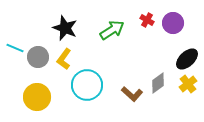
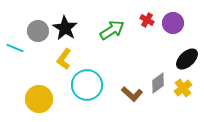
black star: rotated 10 degrees clockwise
gray circle: moved 26 px up
yellow cross: moved 5 px left, 4 px down
yellow circle: moved 2 px right, 2 px down
